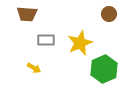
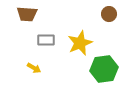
green hexagon: rotated 16 degrees clockwise
